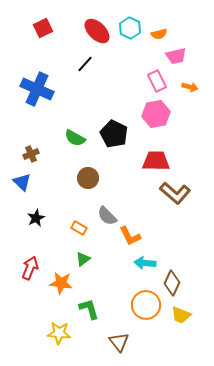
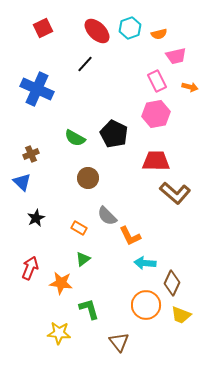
cyan hexagon: rotated 15 degrees clockwise
